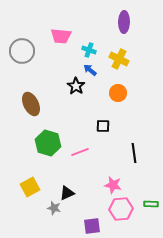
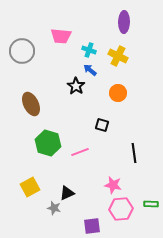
yellow cross: moved 1 px left, 3 px up
black square: moved 1 px left, 1 px up; rotated 16 degrees clockwise
